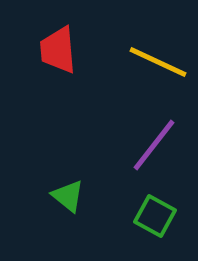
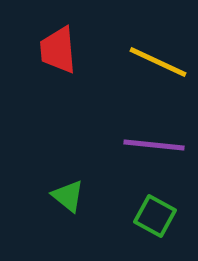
purple line: rotated 58 degrees clockwise
